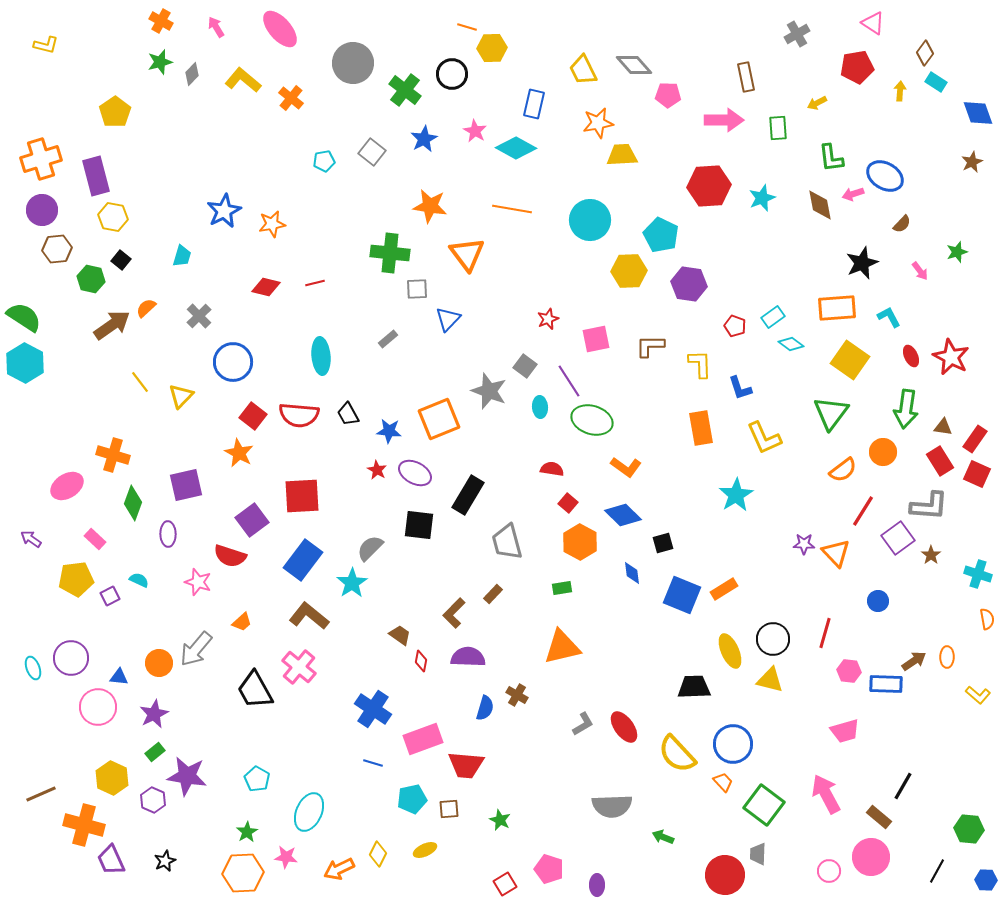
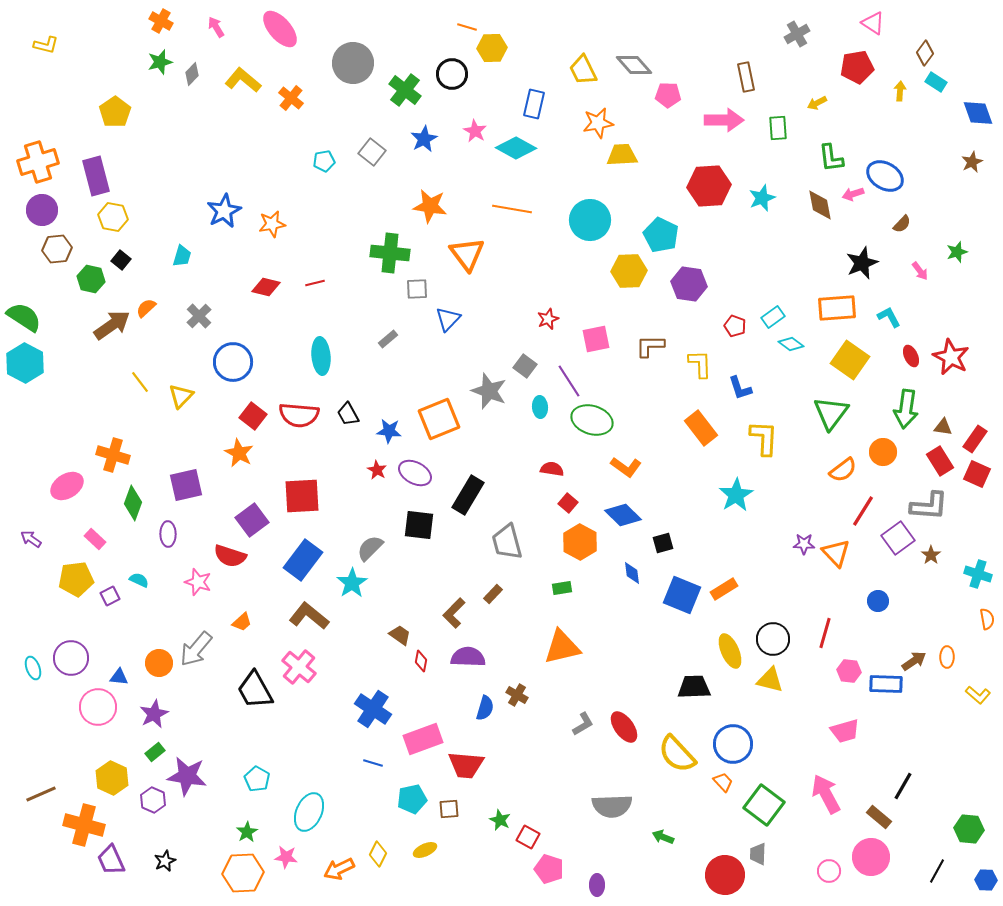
orange cross at (41, 159): moved 3 px left, 3 px down
orange rectangle at (701, 428): rotated 28 degrees counterclockwise
yellow L-shape at (764, 438): rotated 153 degrees counterclockwise
red square at (505, 884): moved 23 px right, 47 px up; rotated 30 degrees counterclockwise
